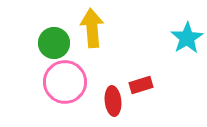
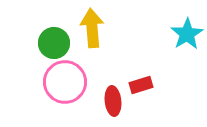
cyan star: moved 4 px up
